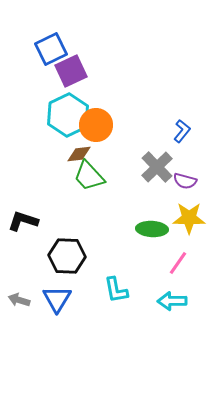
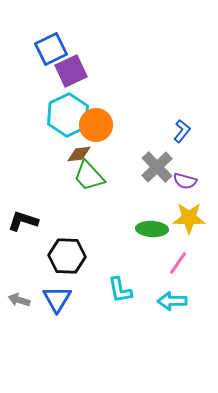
cyan L-shape: moved 4 px right
